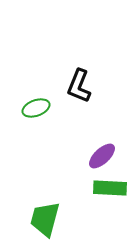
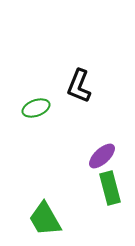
green rectangle: rotated 72 degrees clockwise
green trapezoid: rotated 45 degrees counterclockwise
